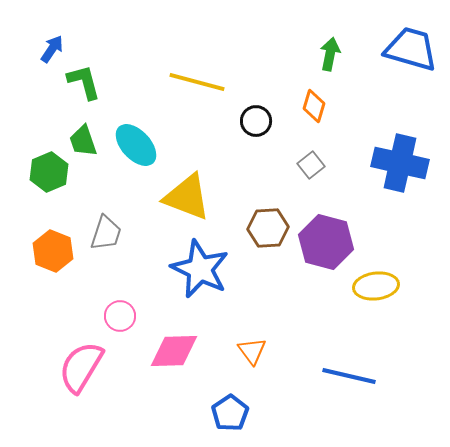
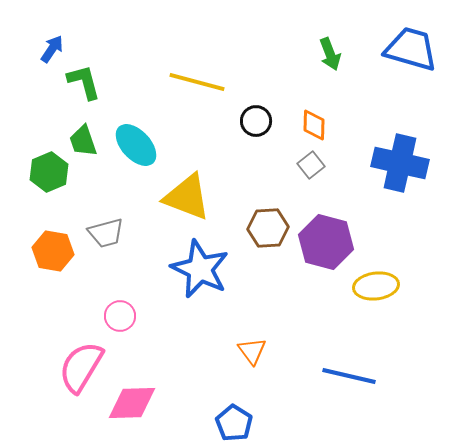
green arrow: rotated 148 degrees clockwise
orange diamond: moved 19 px down; rotated 16 degrees counterclockwise
gray trapezoid: rotated 57 degrees clockwise
orange hexagon: rotated 12 degrees counterclockwise
pink diamond: moved 42 px left, 52 px down
blue pentagon: moved 4 px right, 10 px down; rotated 6 degrees counterclockwise
